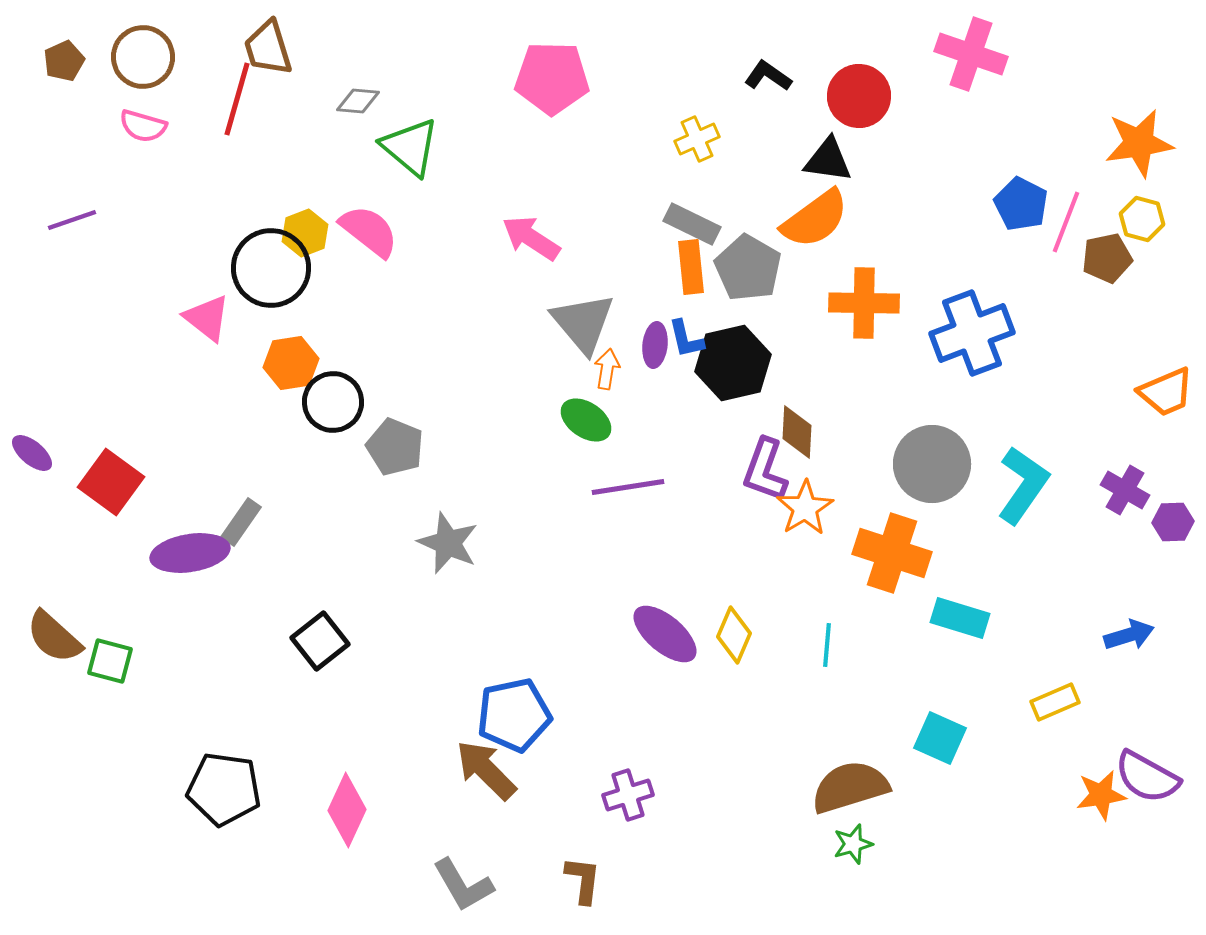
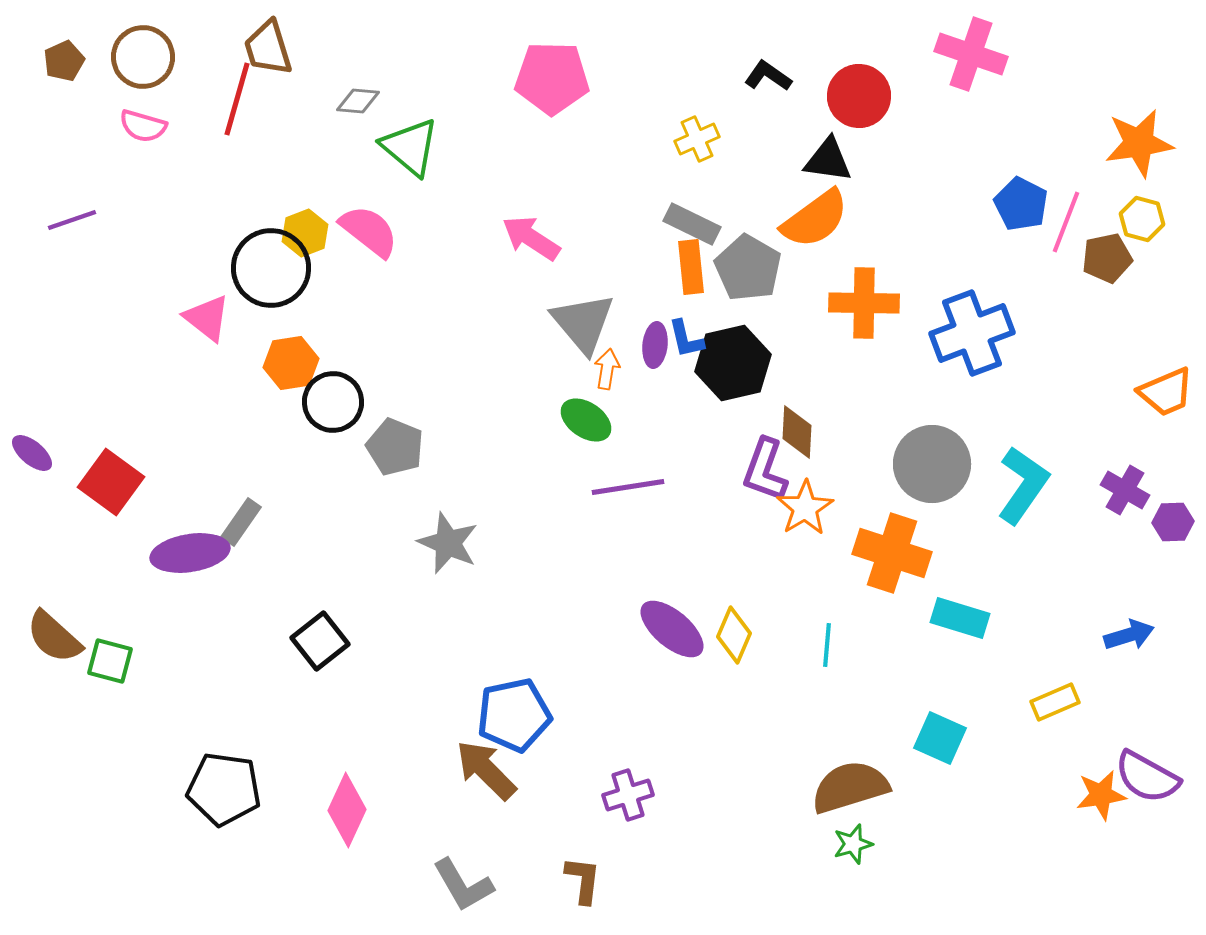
purple ellipse at (665, 634): moved 7 px right, 5 px up
